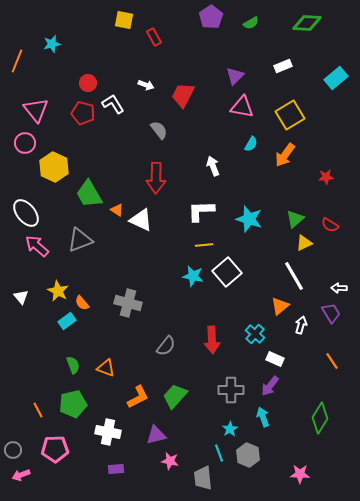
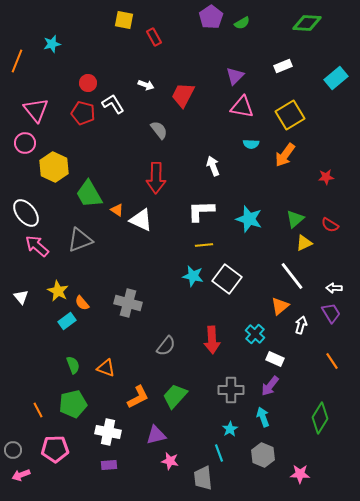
green semicircle at (251, 23): moved 9 px left
cyan semicircle at (251, 144): rotated 63 degrees clockwise
white square at (227, 272): moved 7 px down; rotated 12 degrees counterclockwise
white line at (294, 276): moved 2 px left; rotated 8 degrees counterclockwise
white arrow at (339, 288): moved 5 px left
gray hexagon at (248, 455): moved 15 px right
purple rectangle at (116, 469): moved 7 px left, 4 px up
